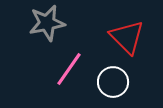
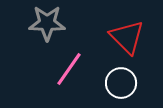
gray star: rotated 12 degrees clockwise
white circle: moved 8 px right, 1 px down
